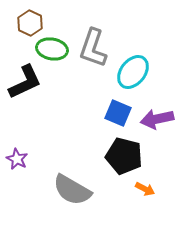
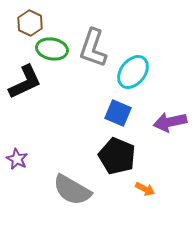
purple arrow: moved 13 px right, 3 px down
black pentagon: moved 7 px left; rotated 9 degrees clockwise
